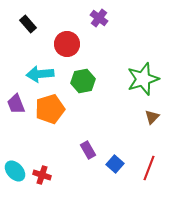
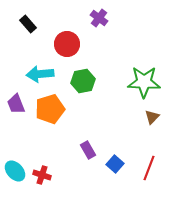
green star: moved 1 px right, 3 px down; rotated 20 degrees clockwise
